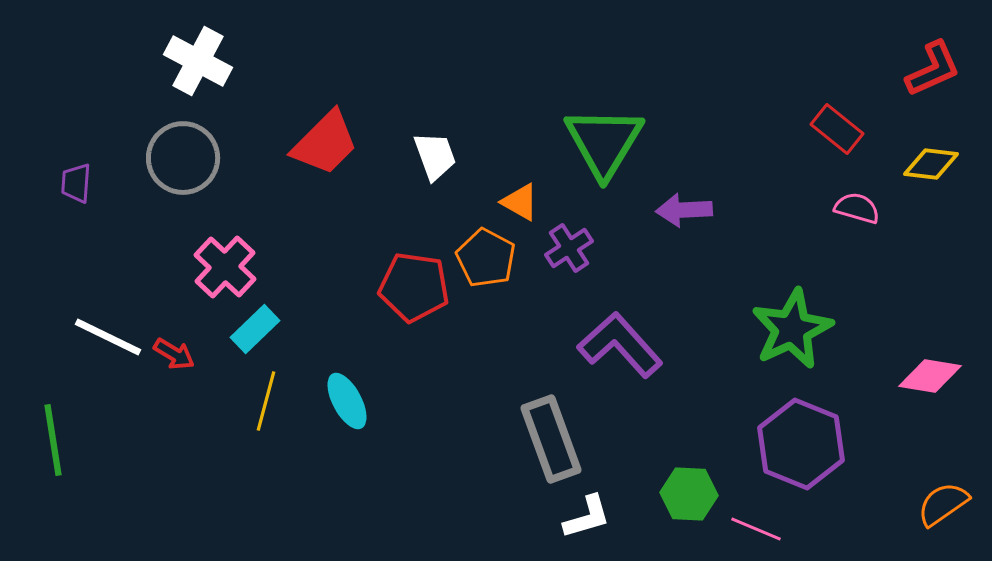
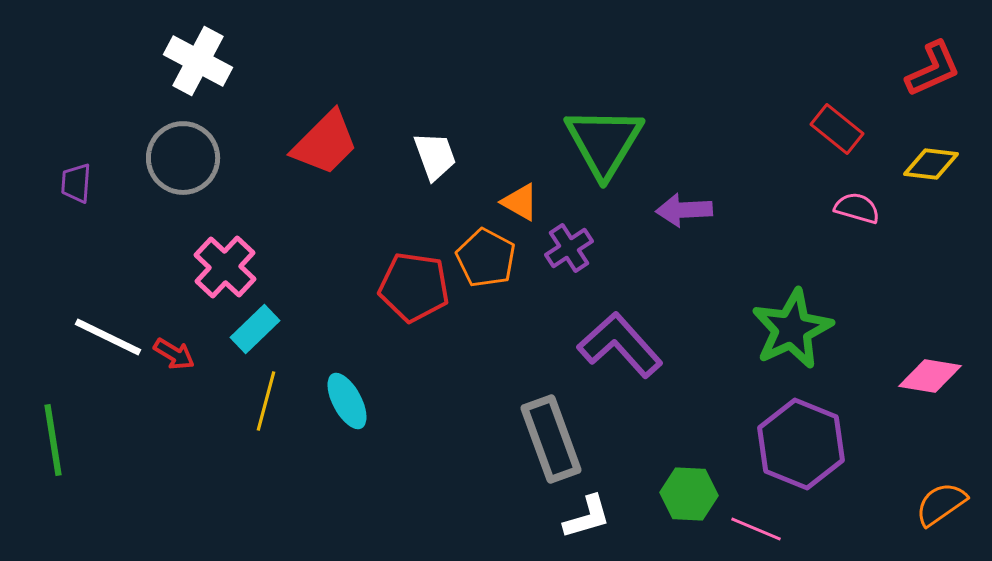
orange semicircle: moved 2 px left
